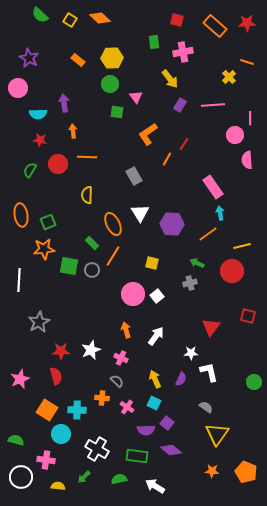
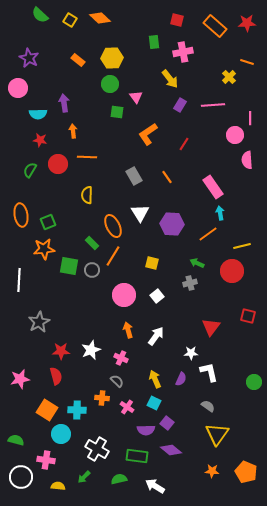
orange line at (167, 159): moved 18 px down; rotated 64 degrees counterclockwise
orange ellipse at (113, 224): moved 2 px down
pink circle at (133, 294): moved 9 px left, 1 px down
orange arrow at (126, 330): moved 2 px right
pink star at (20, 379): rotated 12 degrees clockwise
gray semicircle at (206, 407): moved 2 px right, 1 px up
